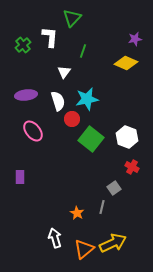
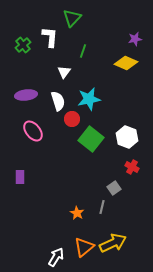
cyan star: moved 2 px right
white arrow: moved 1 px right, 19 px down; rotated 48 degrees clockwise
orange triangle: moved 2 px up
